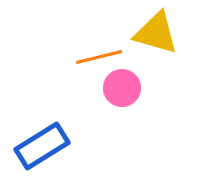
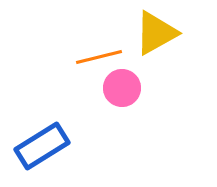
yellow triangle: rotated 45 degrees counterclockwise
